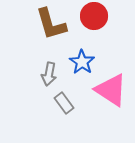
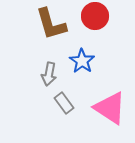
red circle: moved 1 px right
blue star: moved 1 px up
pink triangle: moved 1 px left, 18 px down
